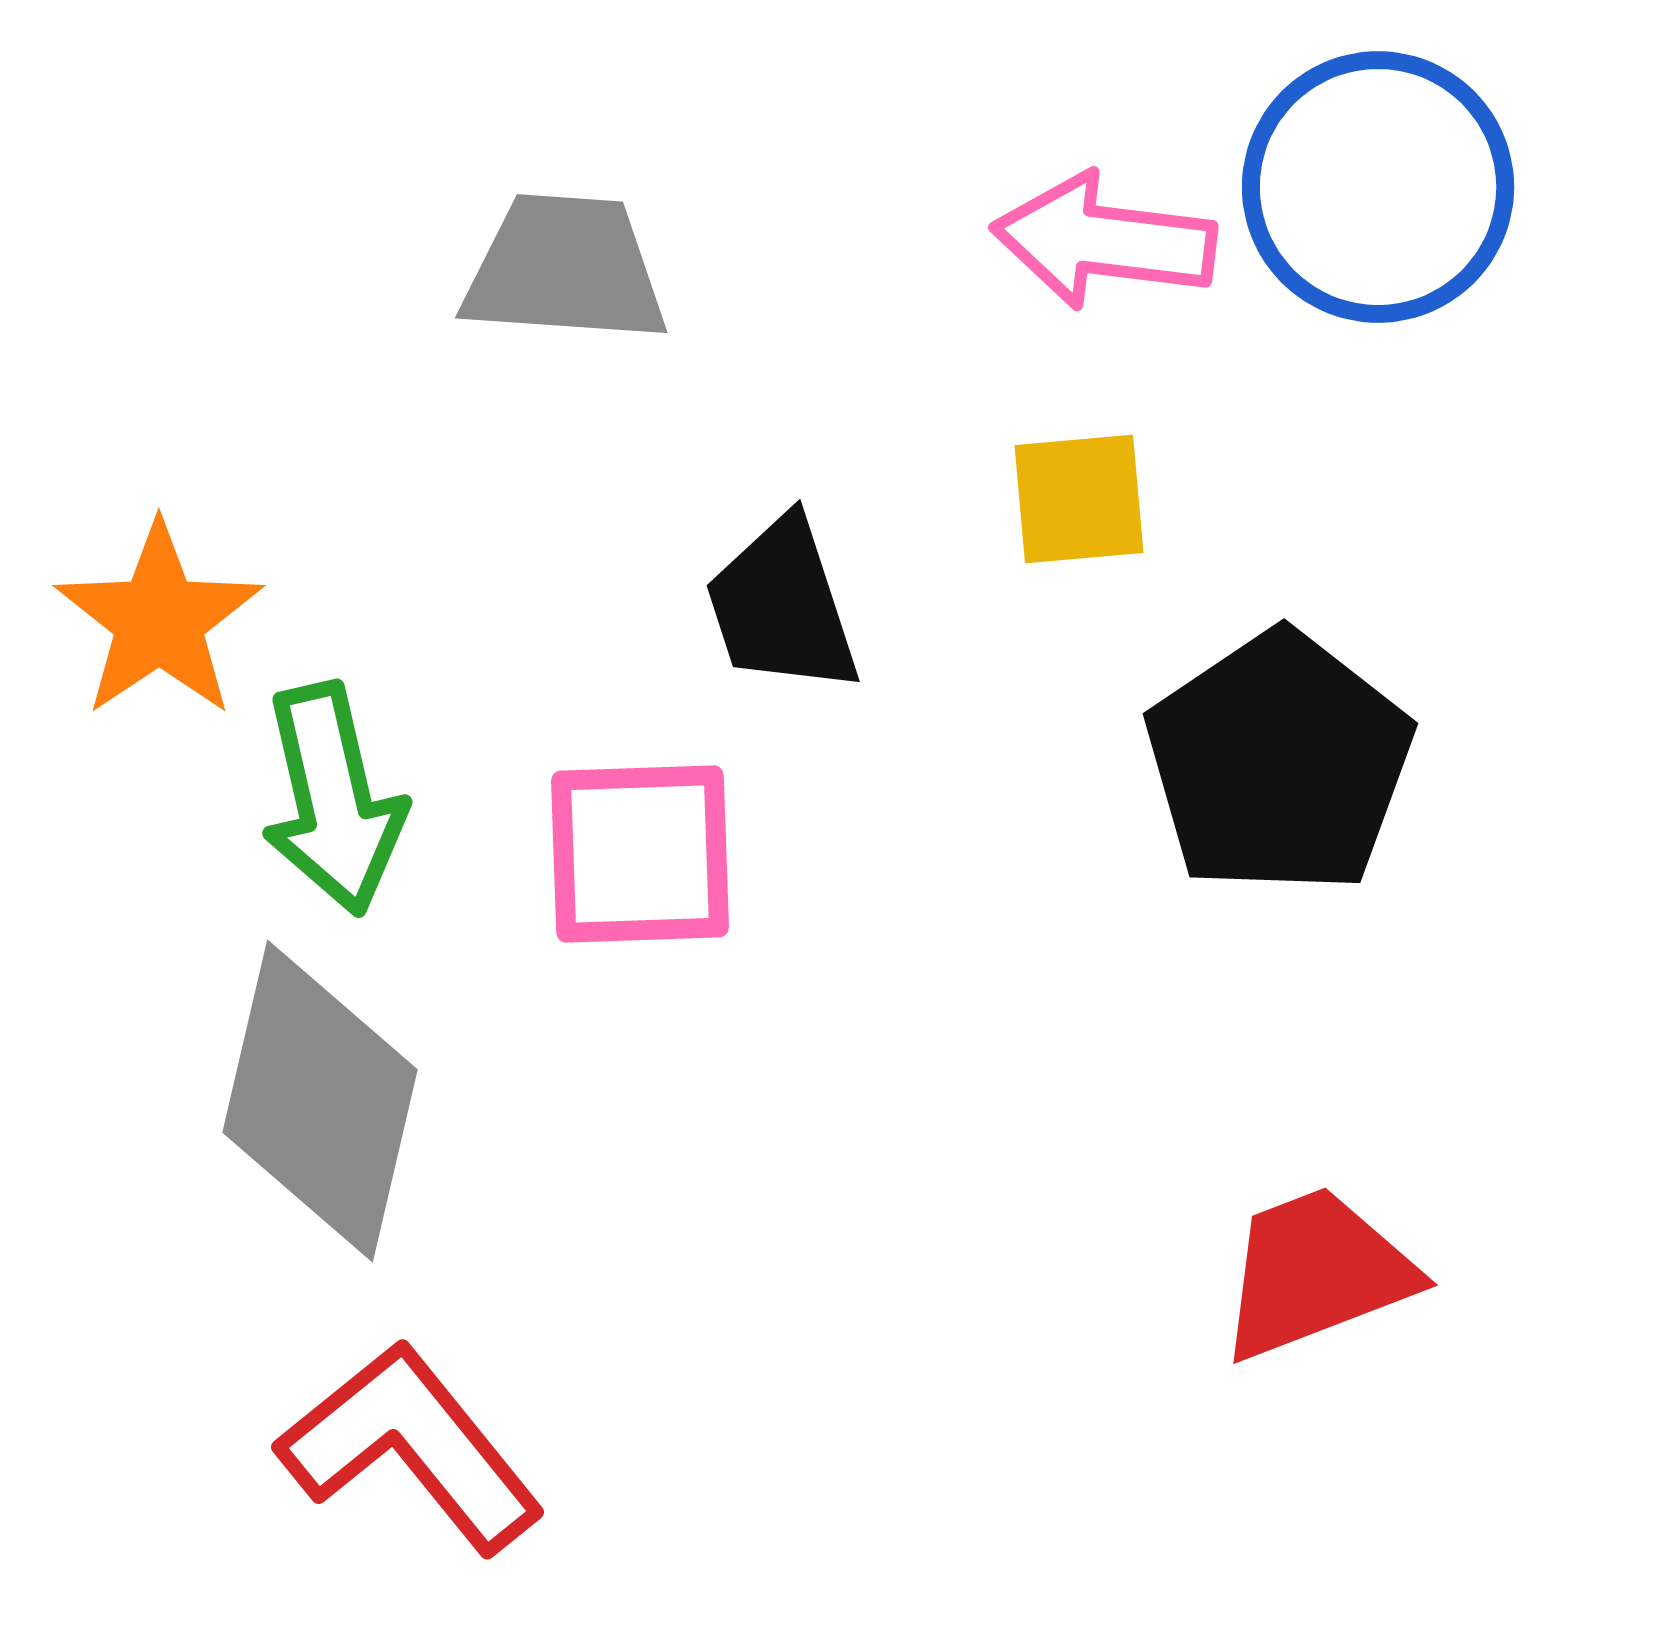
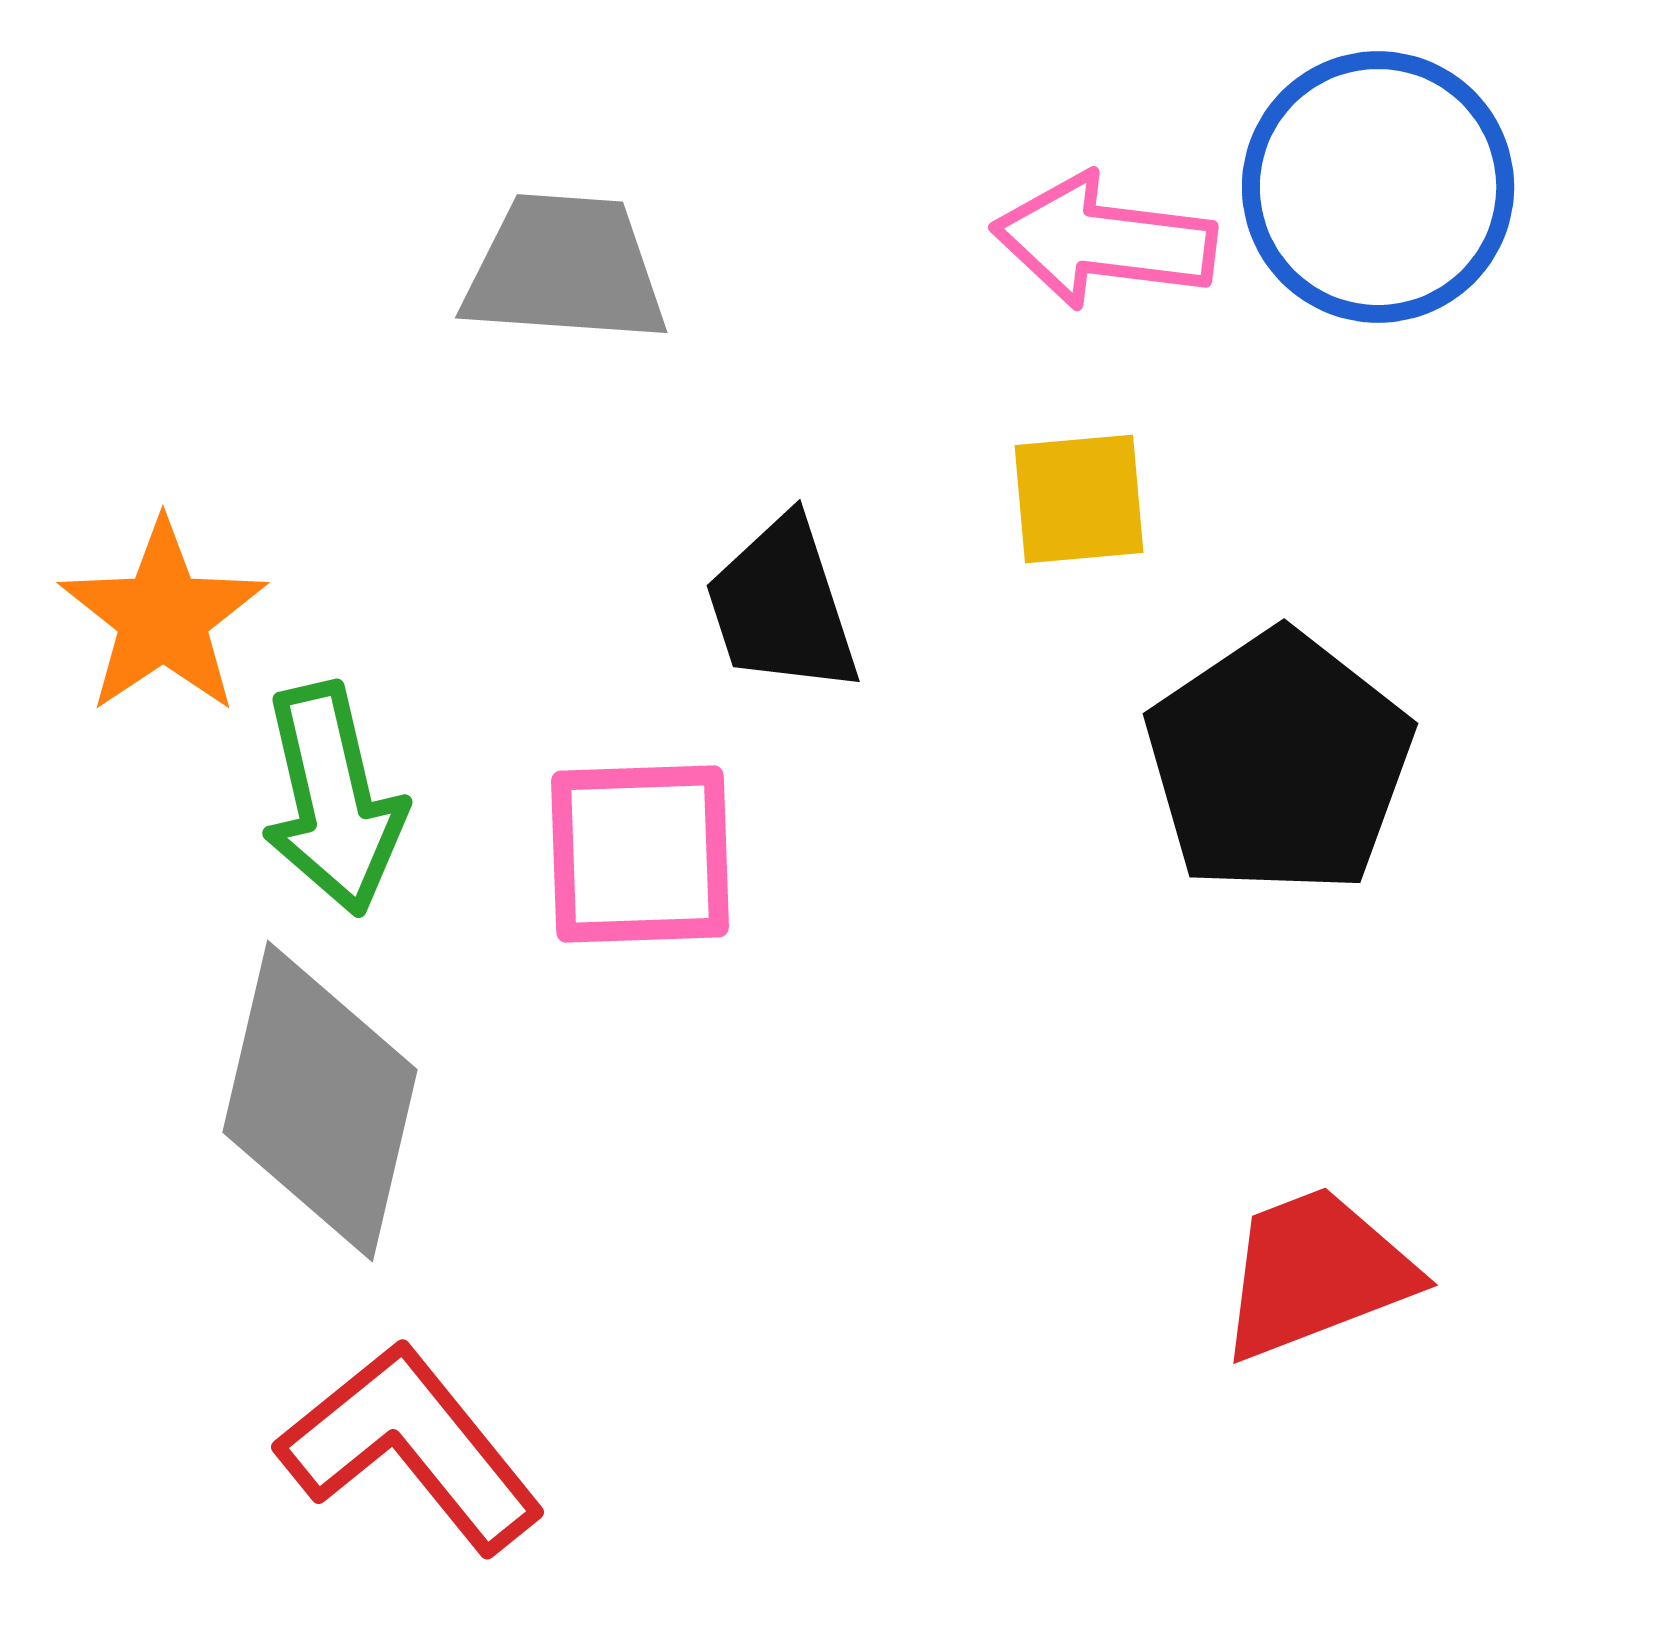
orange star: moved 4 px right, 3 px up
